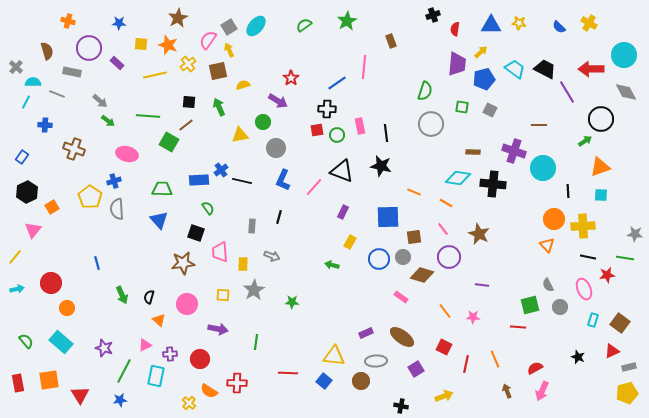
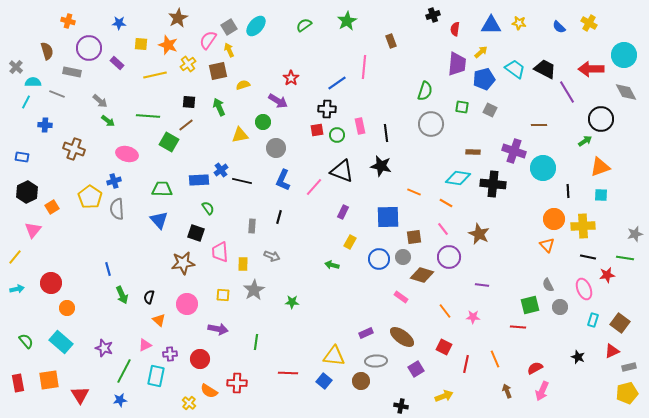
blue rectangle at (22, 157): rotated 64 degrees clockwise
gray star at (635, 234): rotated 21 degrees counterclockwise
blue line at (97, 263): moved 11 px right, 6 px down
